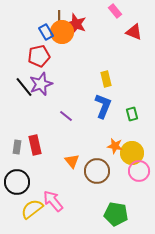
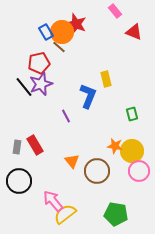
brown line: moved 30 px down; rotated 48 degrees counterclockwise
red pentagon: moved 7 px down
blue L-shape: moved 15 px left, 10 px up
purple line: rotated 24 degrees clockwise
red rectangle: rotated 18 degrees counterclockwise
yellow circle: moved 2 px up
black circle: moved 2 px right, 1 px up
yellow semicircle: moved 33 px right, 5 px down
